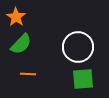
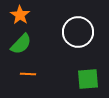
orange star: moved 4 px right, 2 px up
white circle: moved 15 px up
green square: moved 5 px right
